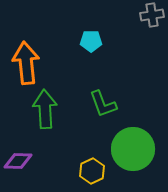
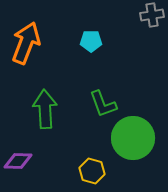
orange arrow: moved 20 px up; rotated 27 degrees clockwise
green circle: moved 11 px up
yellow hexagon: rotated 20 degrees counterclockwise
